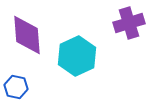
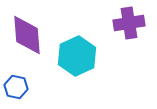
purple cross: rotated 8 degrees clockwise
